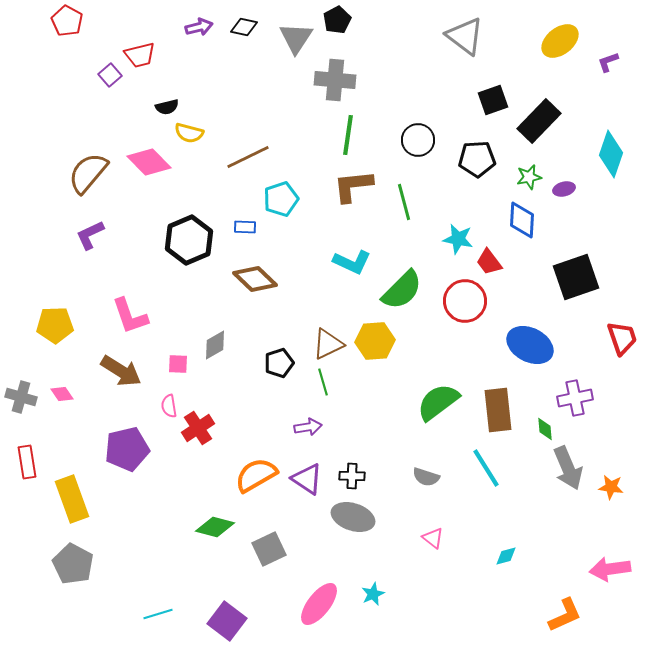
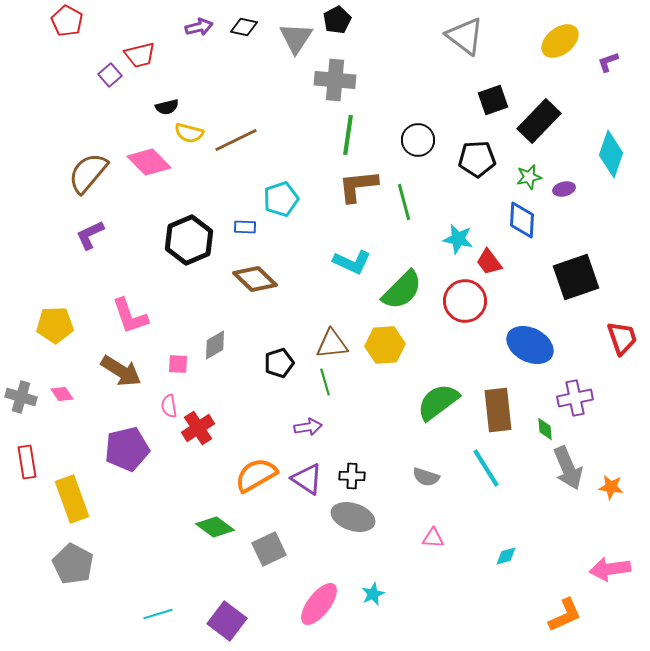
brown line at (248, 157): moved 12 px left, 17 px up
brown L-shape at (353, 186): moved 5 px right
yellow hexagon at (375, 341): moved 10 px right, 4 px down
brown triangle at (328, 344): moved 4 px right; rotated 20 degrees clockwise
green line at (323, 382): moved 2 px right
green diamond at (215, 527): rotated 21 degrees clockwise
pink triangle at (433, 538): rotated 35 degrees counterclockwise
